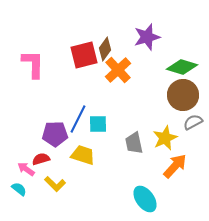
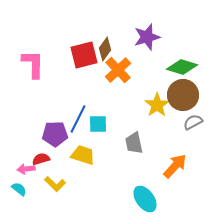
yellow star: moved 8 px left, 33 px up; rotated 10 degrees counterclockwise
pink arrow: rotated 42 degrees counterclockwise
